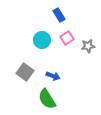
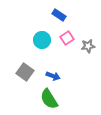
blue rectangle: rotated 24 degrees counterclockwise
green semicircle: moved 2 px right
